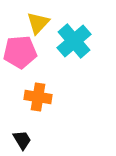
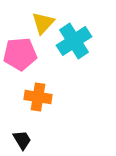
yellow triangle: moved 5 px right
cyan cross: rotated 8 degrees clockwise
pink pentagon: moved 2 px down
